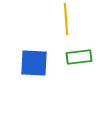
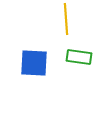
green rectangle: rotated 15 degrees clockwise
